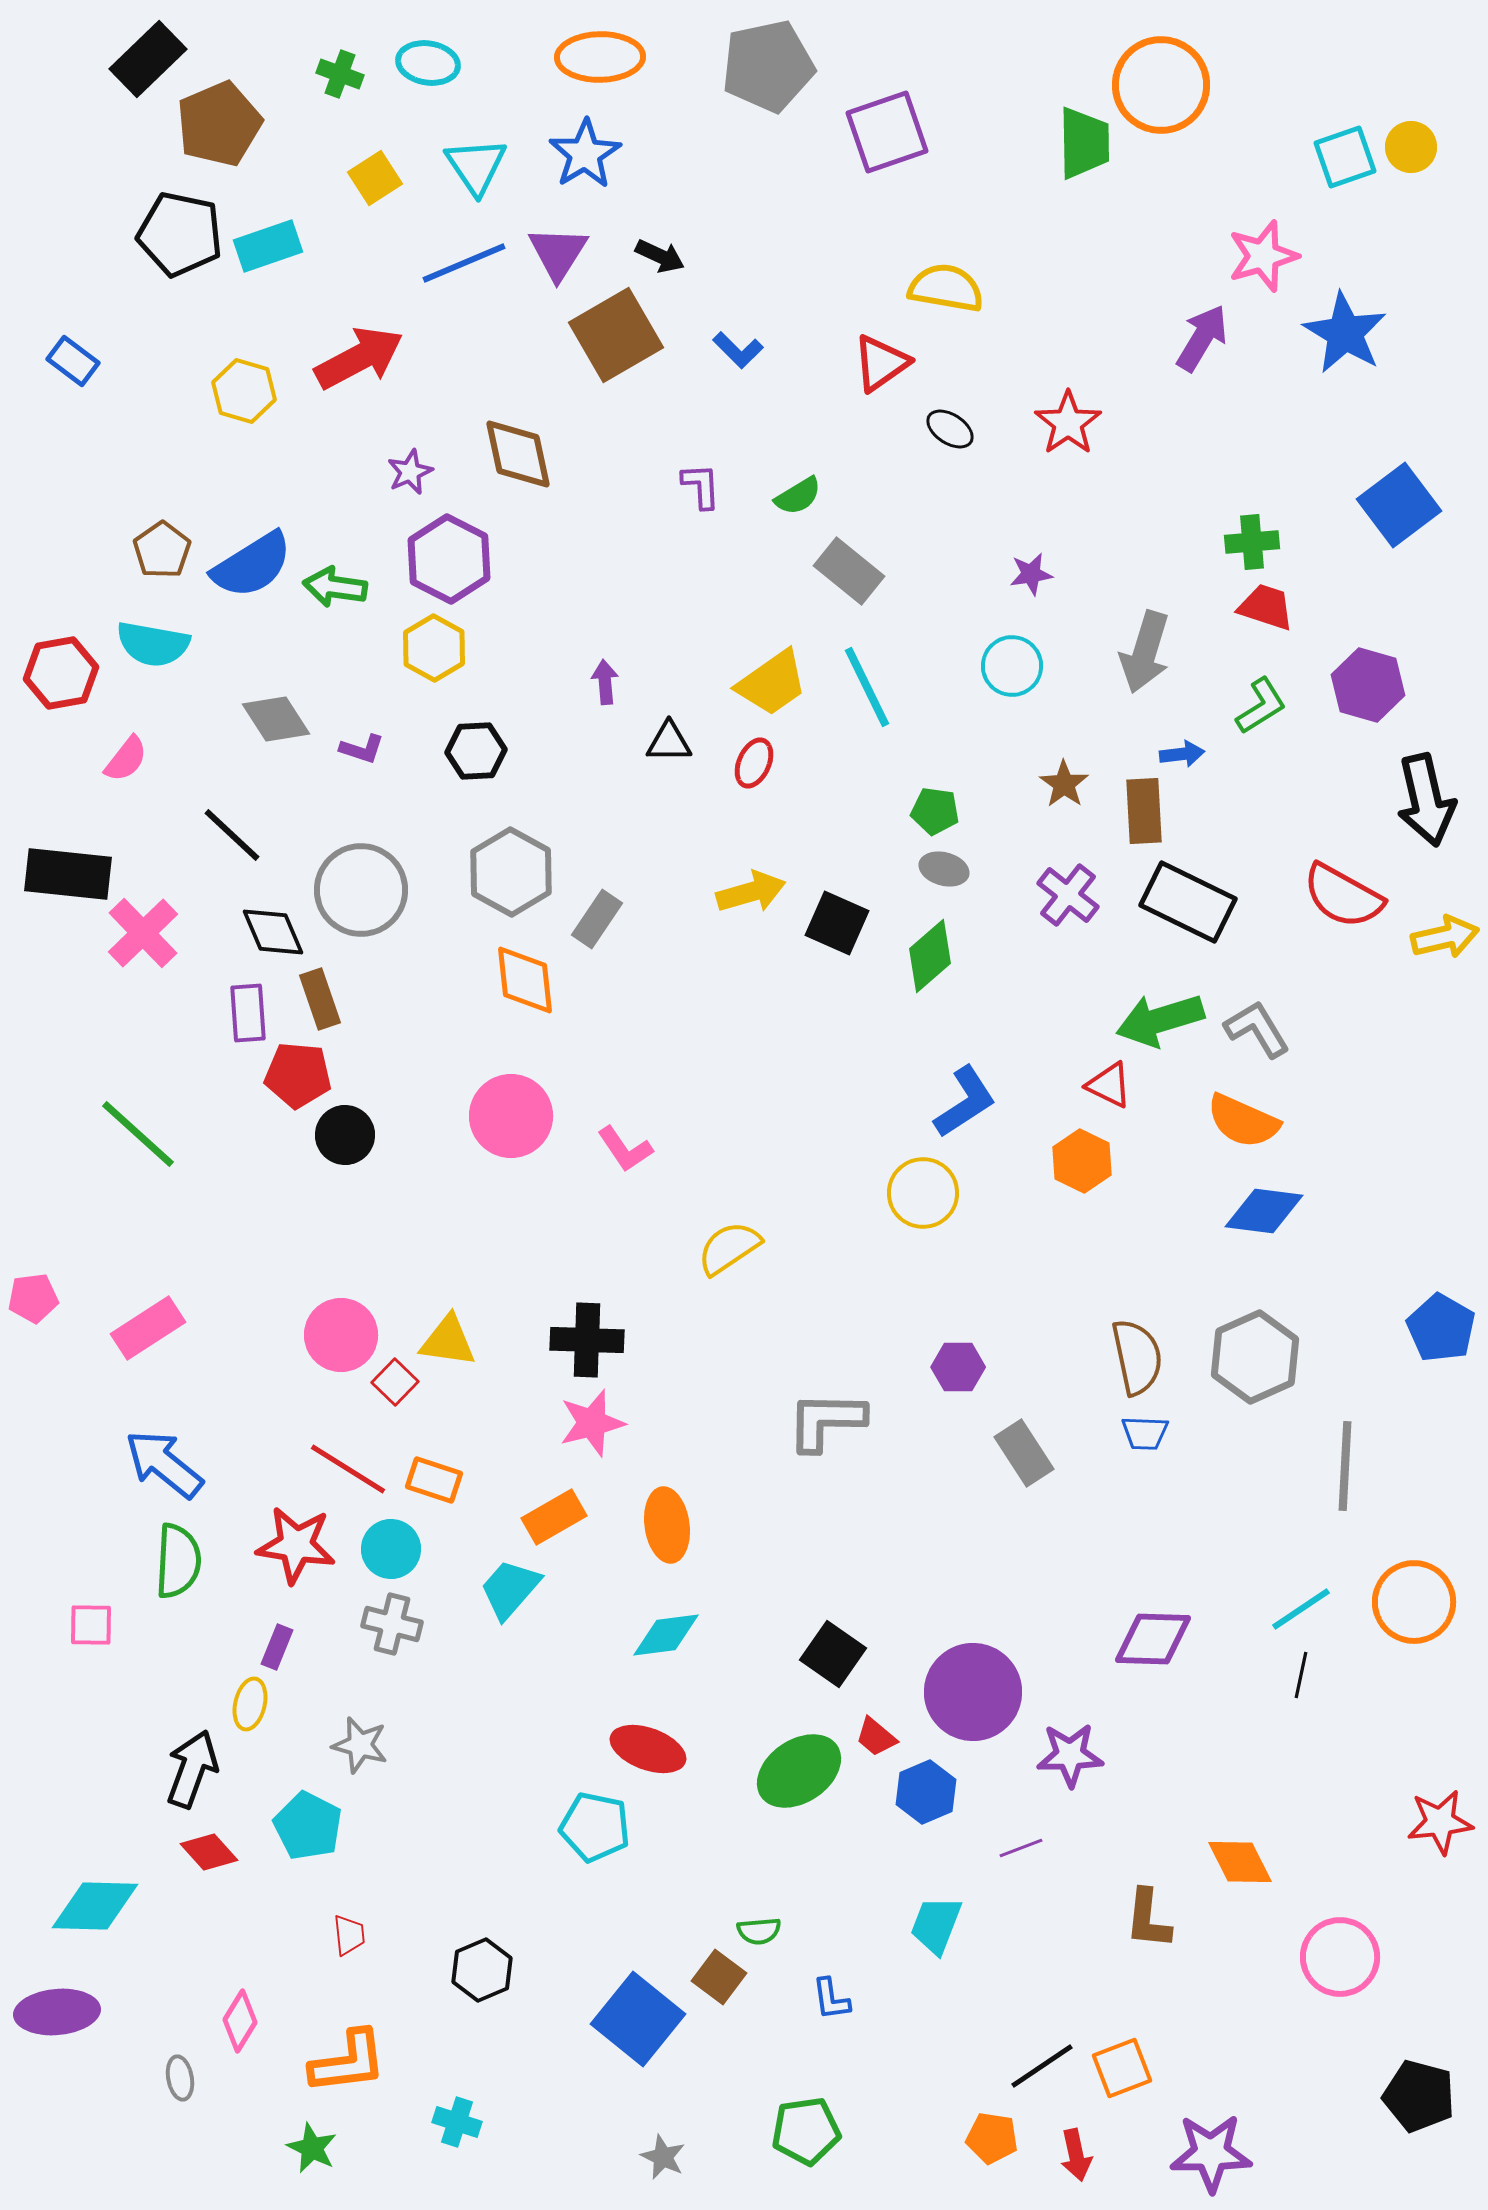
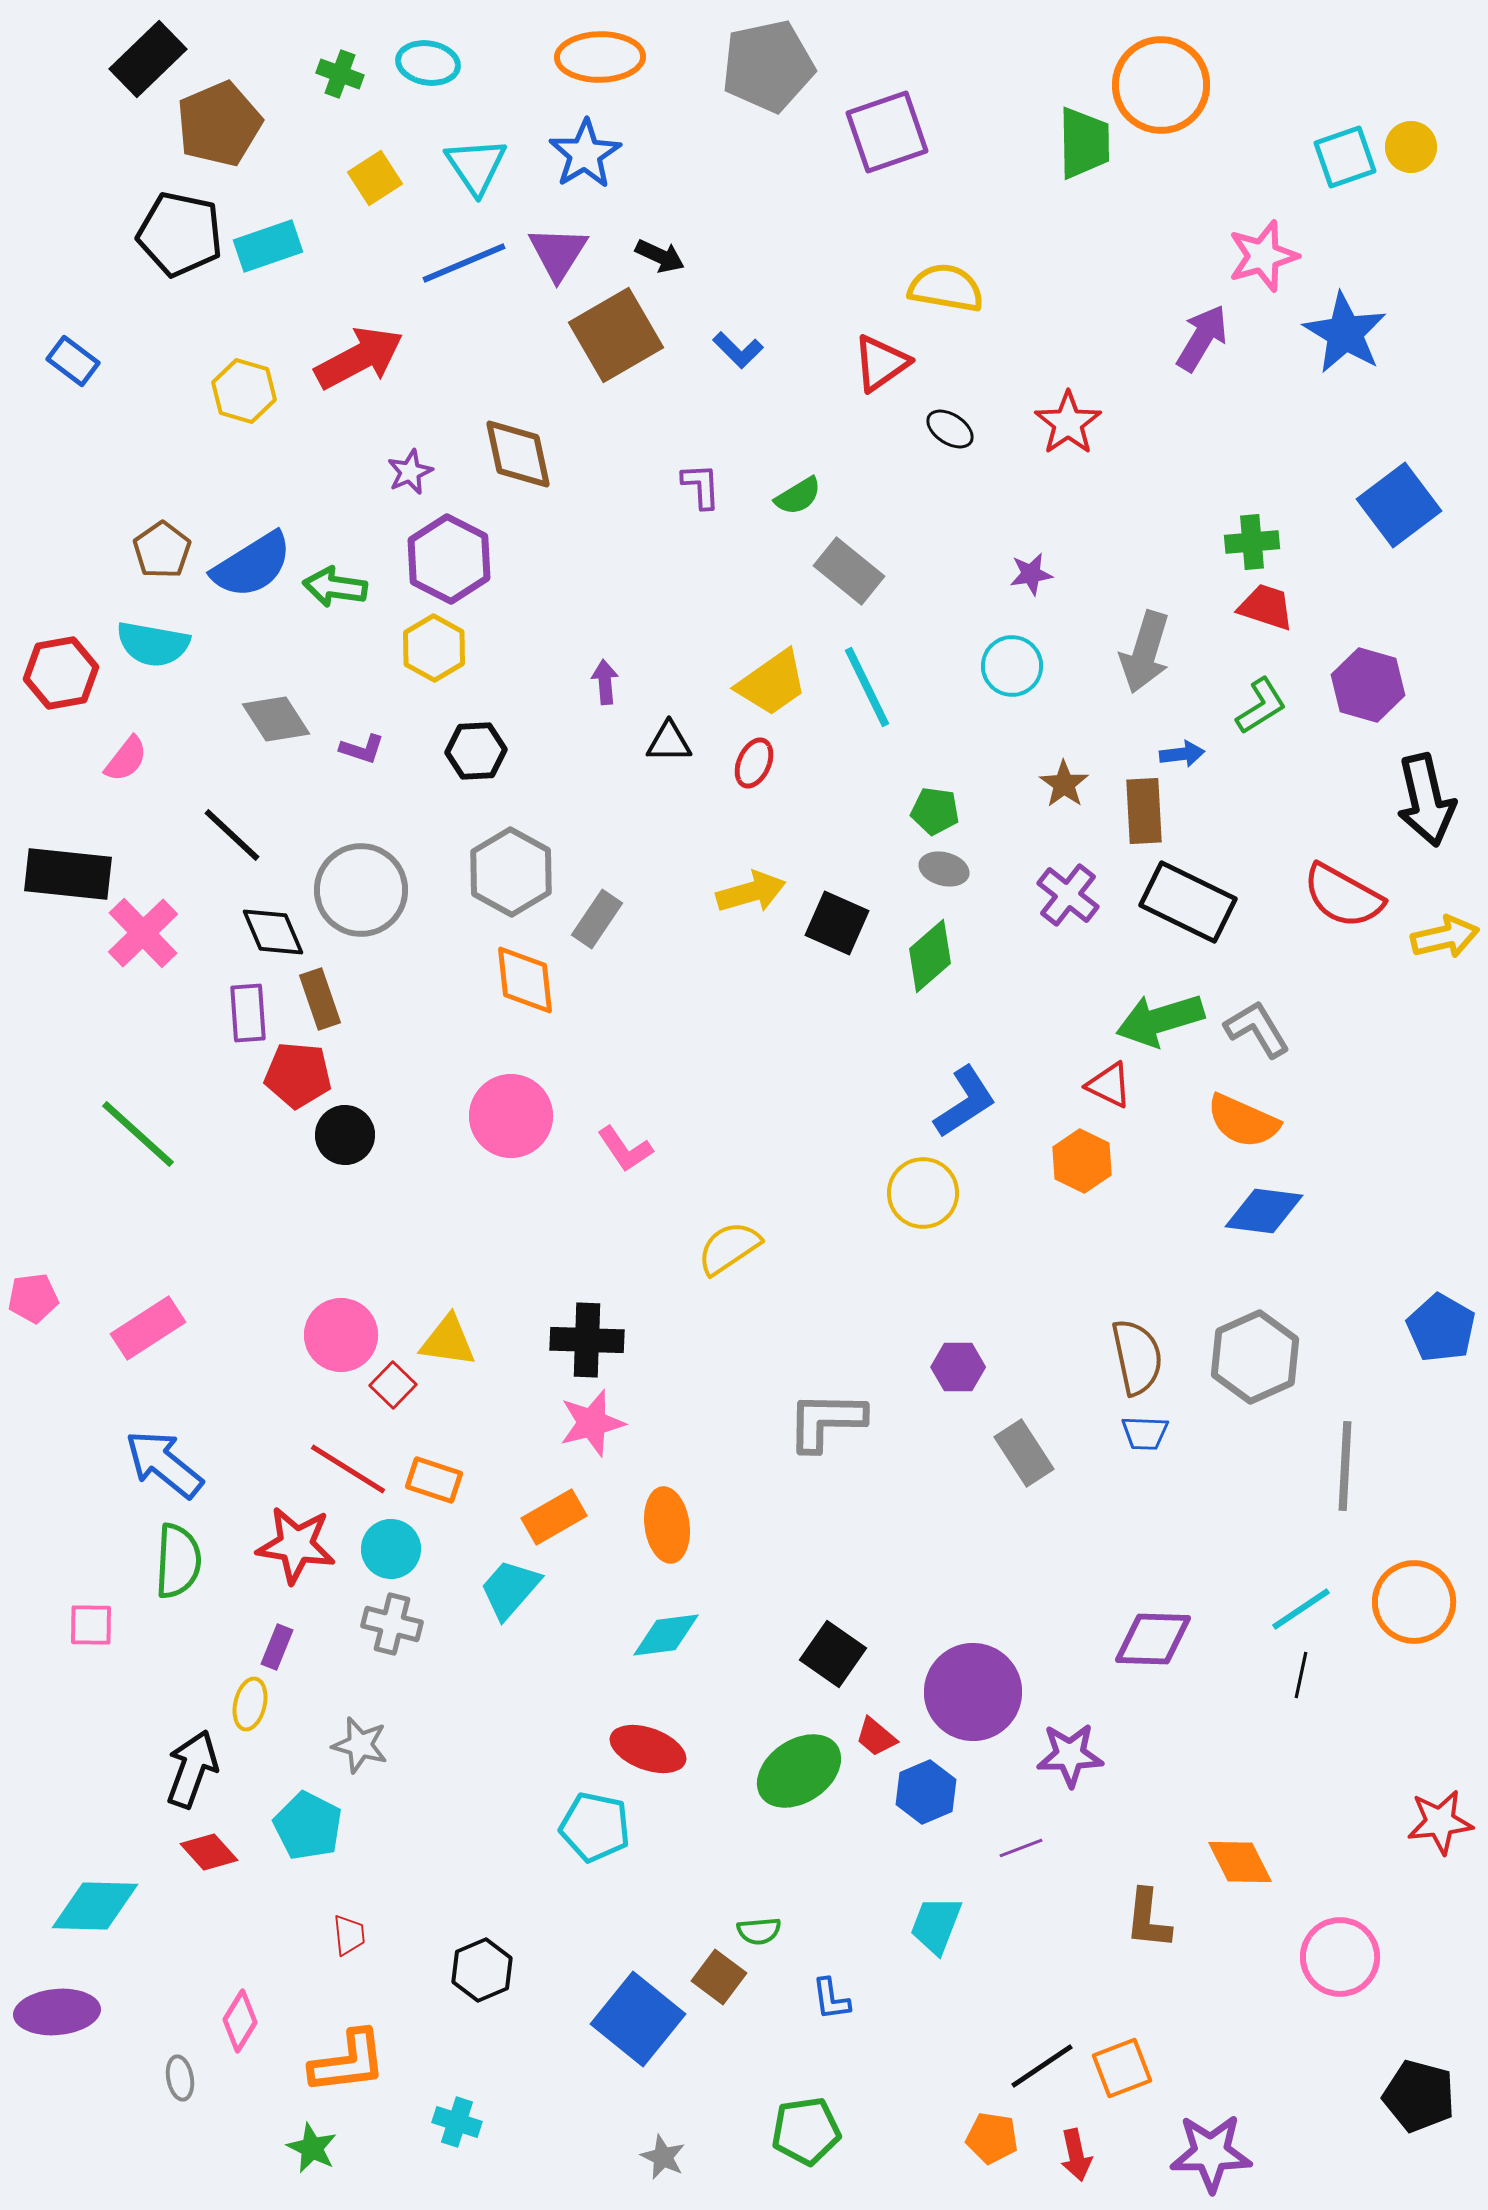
red square at (395, 1382): moved 2 px left, 3 px down
